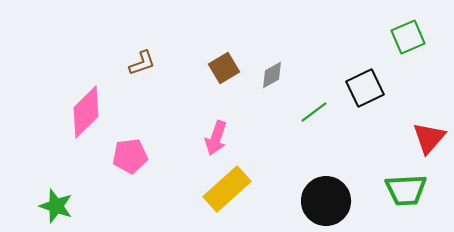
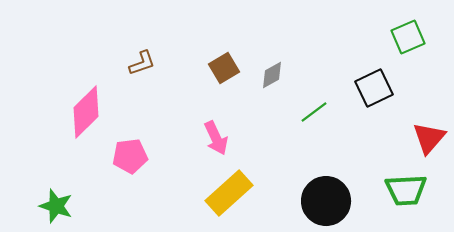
black square: moved 9 px right
pink arrow: rotated 44 degrees counterclockwise
yellow rectangle: moved 2 px right, 4 px down
